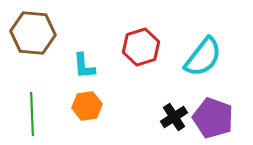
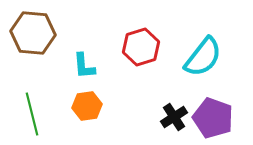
green line: rotated 12 degrees counterclockwise
